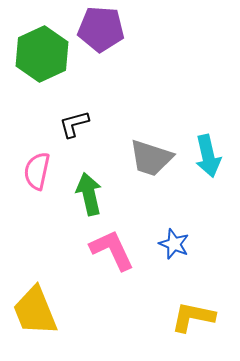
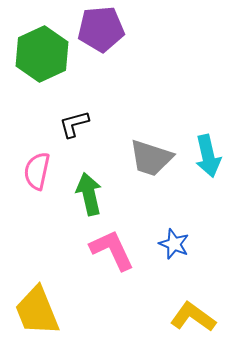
purple pentagon: rotated 9 degrees counterclockwise
yellow trapezoid: moved 2 px right
yellow L-shape: rotated 24 degrees clockwise
